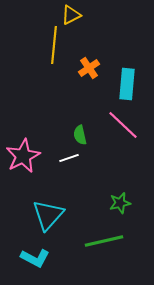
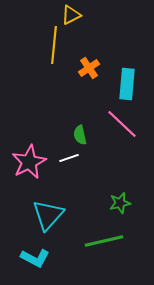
pink line: moved 1 px left, 1 px up
pink star: moved 6 px right, 6 px down
